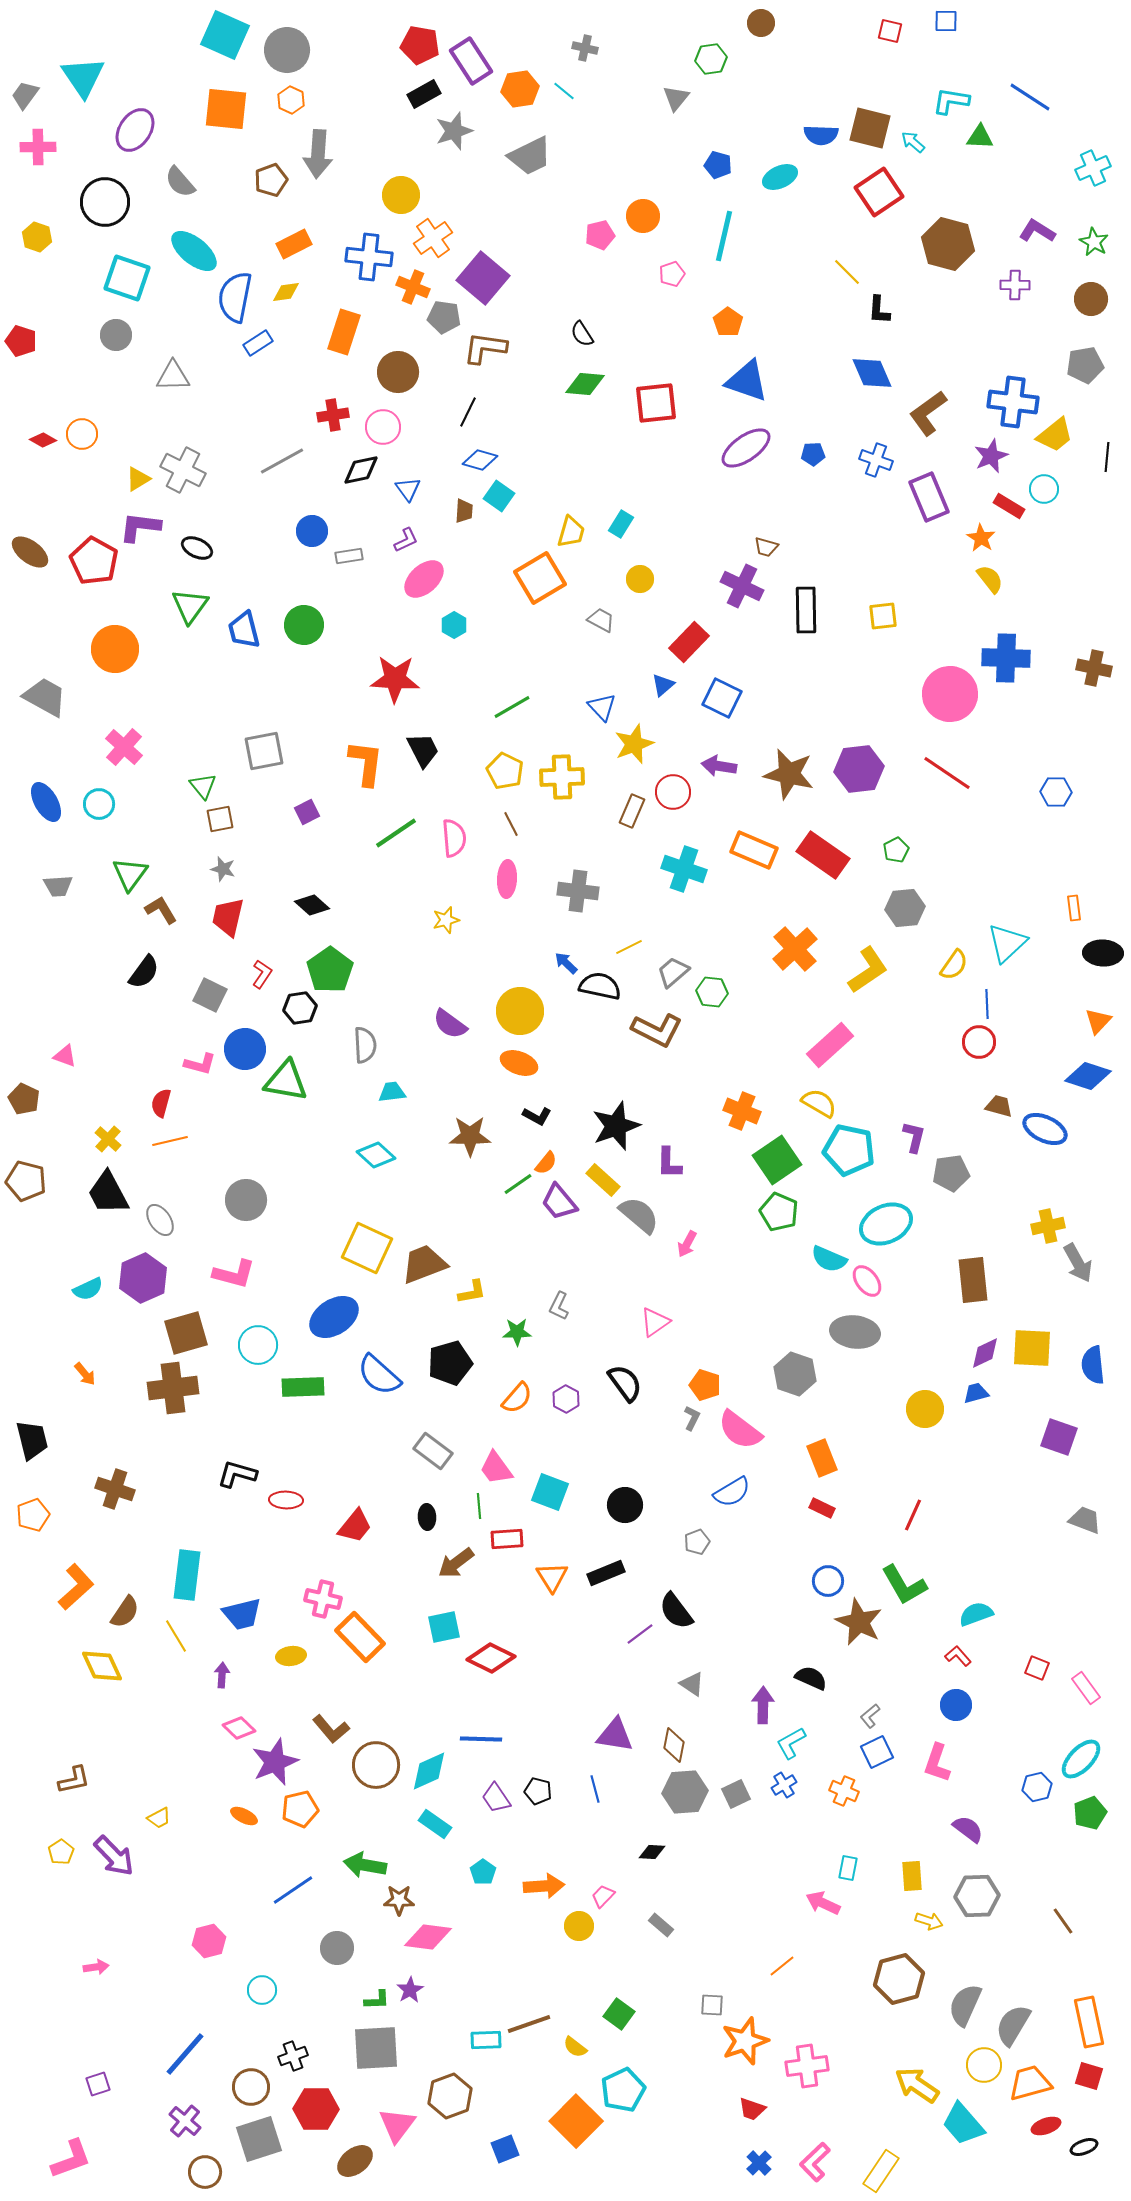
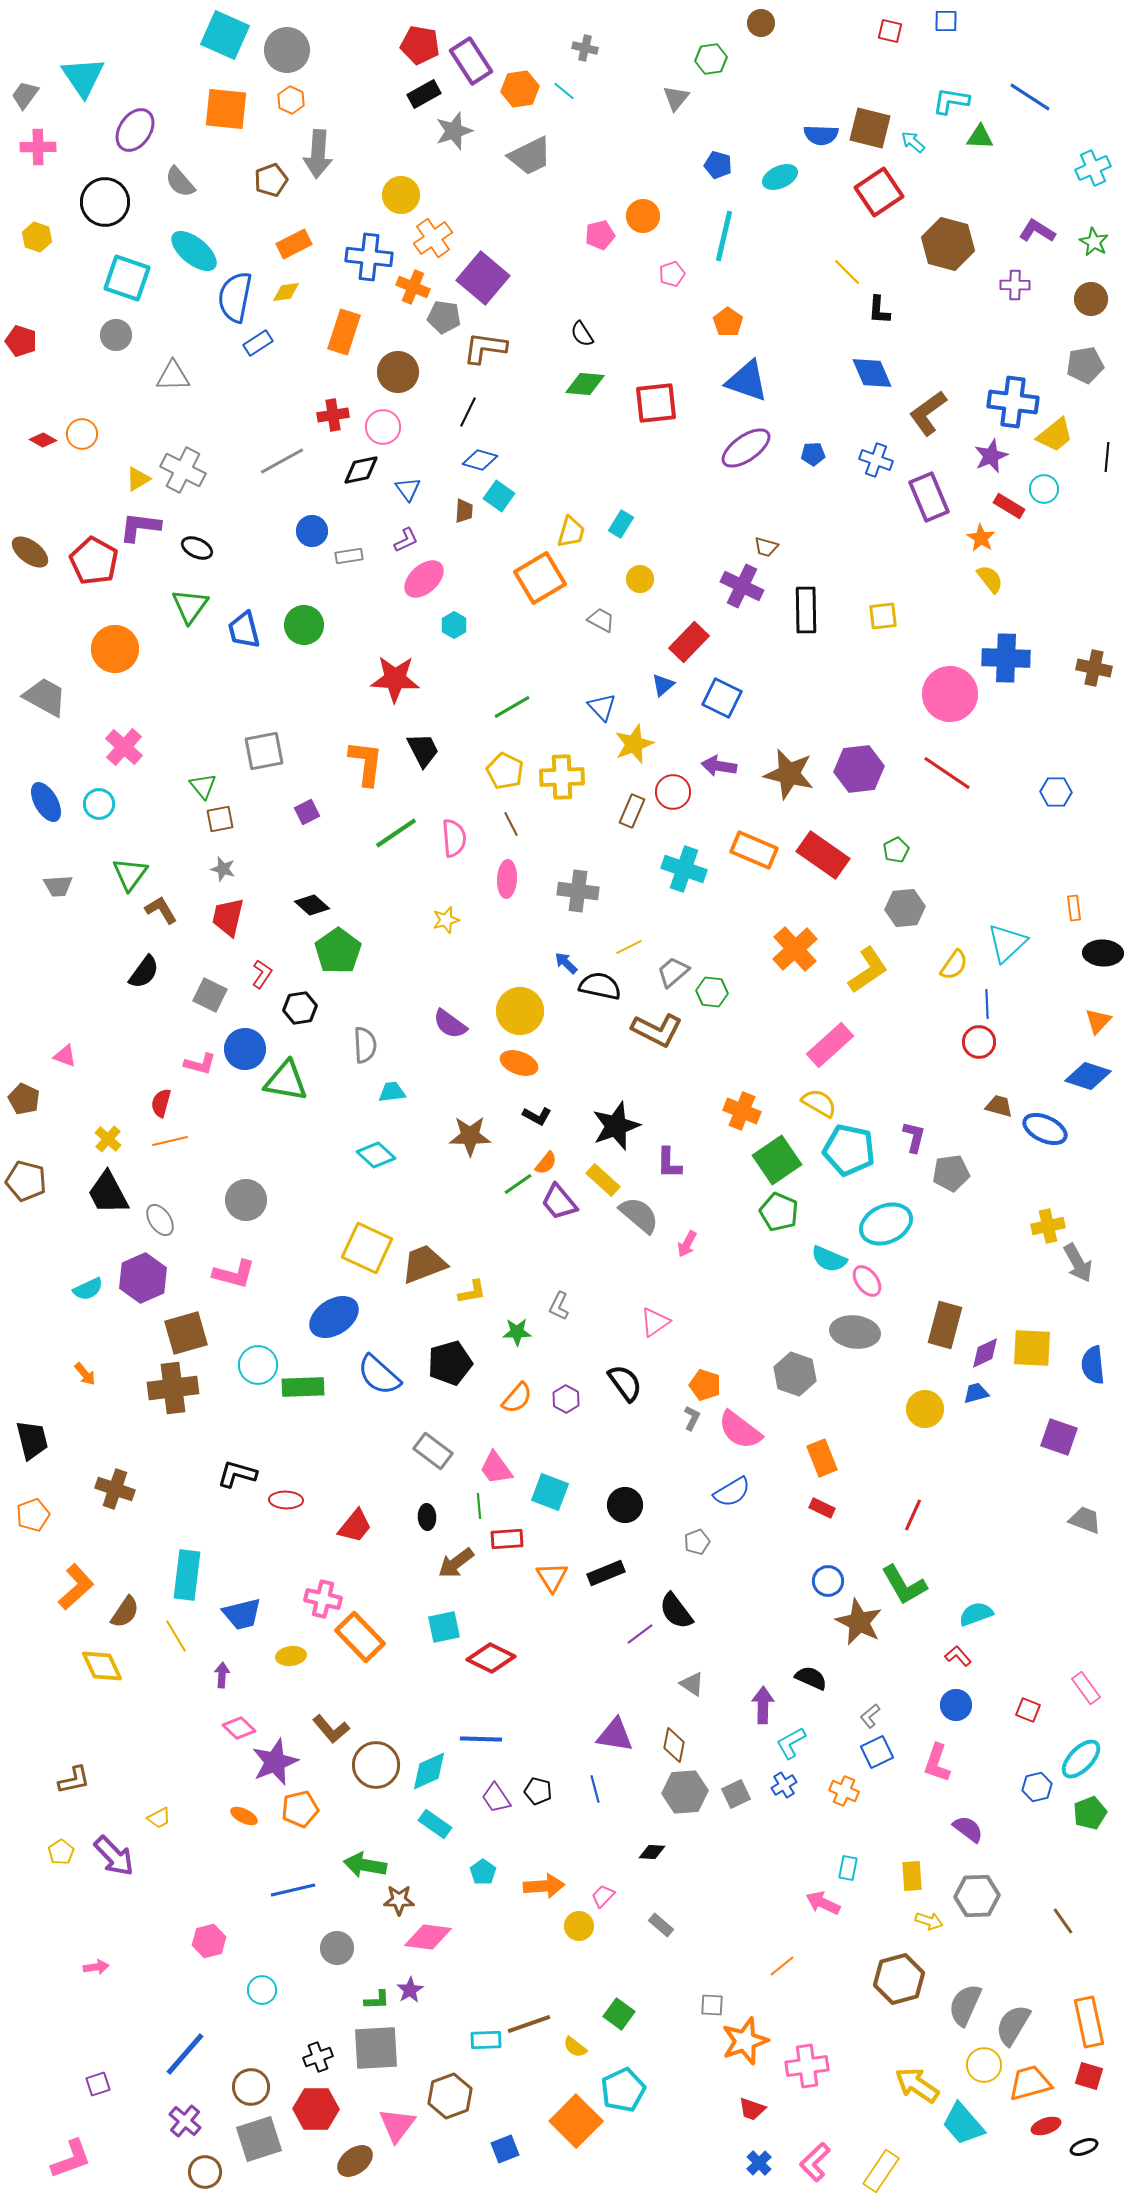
green pentagon at (330, 970): moved 8 px right, 19 px up
brown rectangle at (973, 1280): moved 28 px left, 45 px down; rotated 21 degrees clockwise
cyan circle at (258, 1345): moved 20 px down
red square at (1037, 1668): moved 9 px left, 42 px down
blue line at (293, 1890): rotated 21 degrees clockwise
black cross at (293, 2056): moved 25 px right, 1 px down
